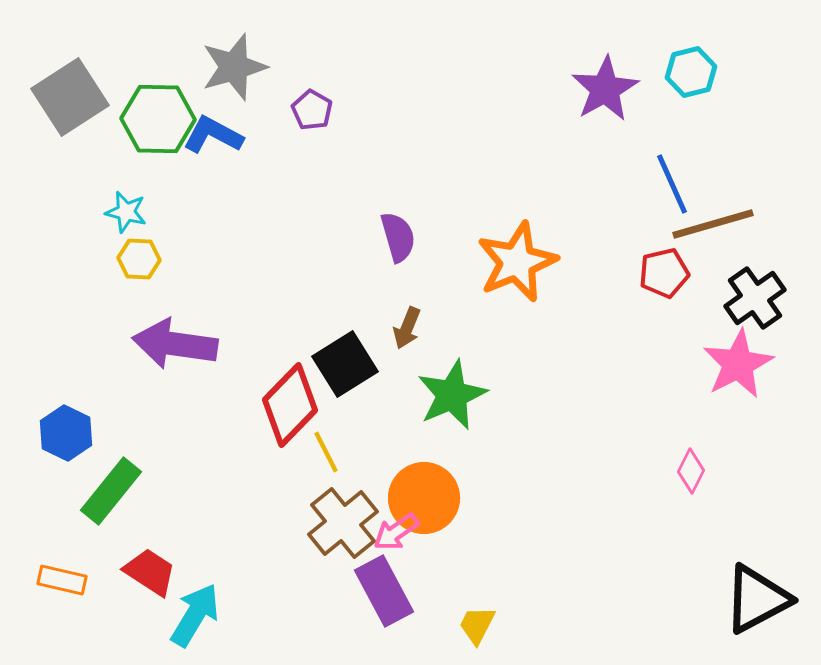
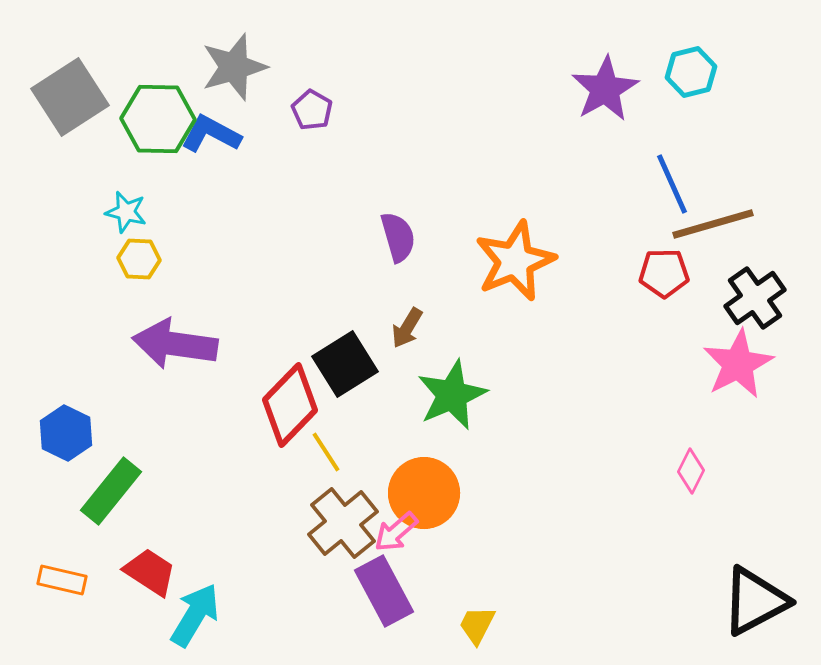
blue L-shape: moved 2 px left, 1 px up
orange star: moved 2 px left, 1 px up
red pentagon: rotated 12 degrees clockwise
brown arrow: rotated 9 degrees clockwise
yellow line: rotated 6 degrees counterclockwise
orange circle: moved 5 px up
pink arrow: rotated 6 degrees counterclockwise
black triangle: moved 2 px left, 2 px down
